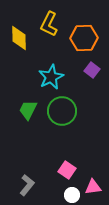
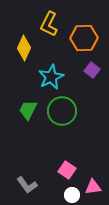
yellow diamond: moved 5 px right, 10 px down; rotated 25 degrees clockwise
gray L-shape: rotated 105 degrees clockwise
